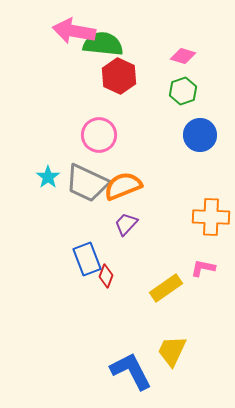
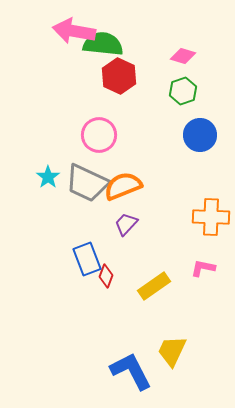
yellow rectangle: moved 12 px left, 2 px up
